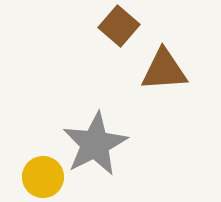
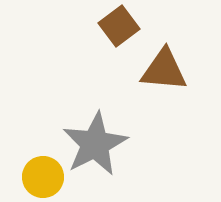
brown square: rotated 12 degrees clockwise
brown triangle: rotated 9 degrees clockwise
